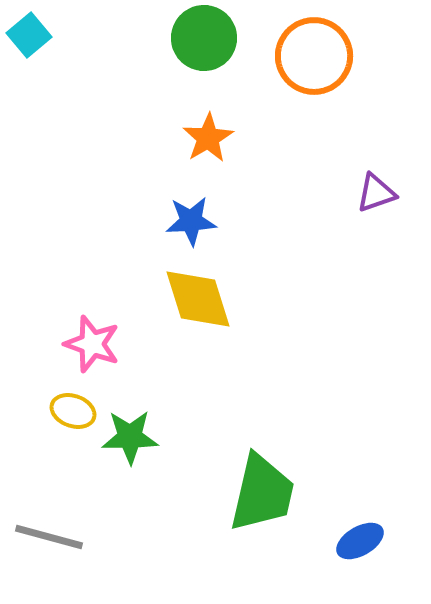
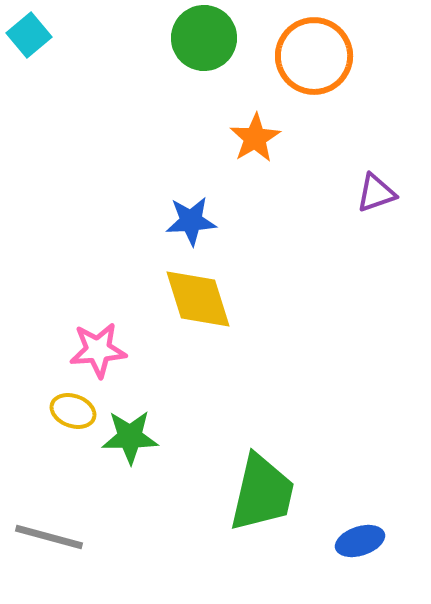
orange star: moved 47 px right
pink star: moved 6 px right, 6 px down; rotated 24 degrees counterclockwise
blue ellipse: rotated 12 degrees clockwise
